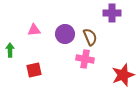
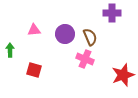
pink cross: rotated 12 degrees clockwise
red square: rotated 28 degrees clockwise
